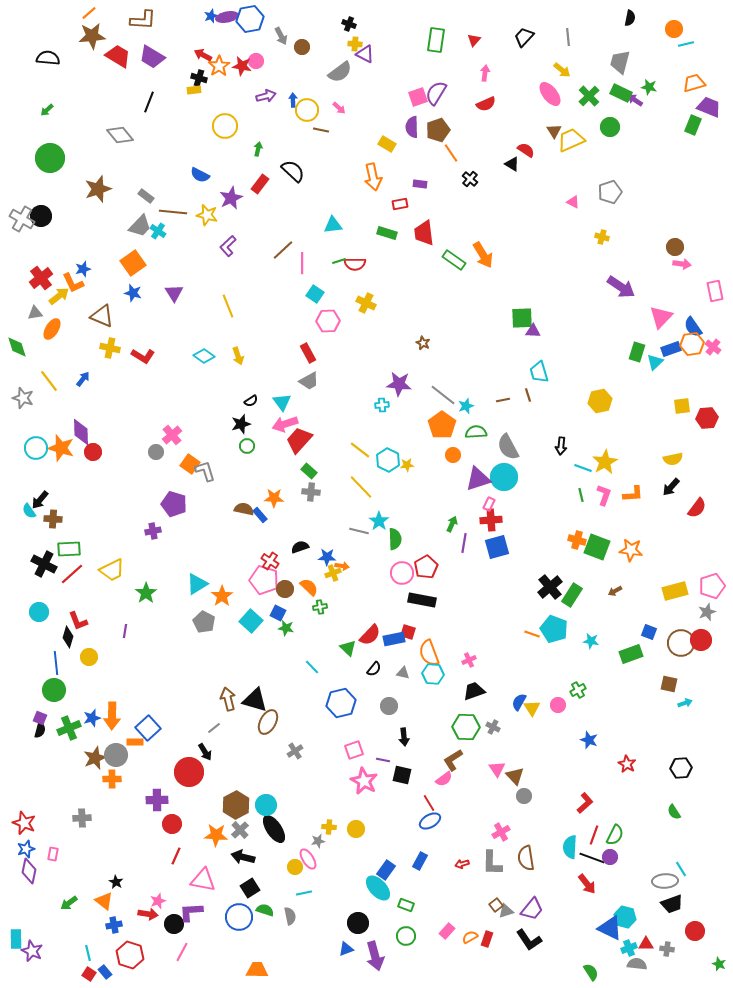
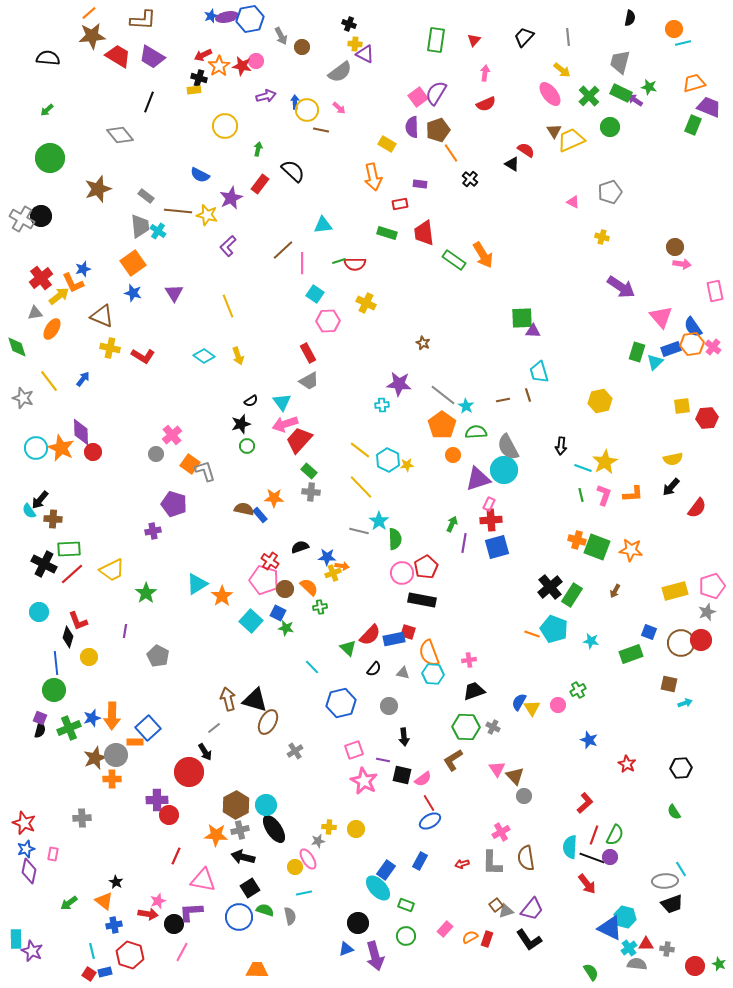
cyan line at (686, 44): moved 3 px left, 1 px up
red arrow at (203, 55): rotated 54 degrees counterclockwise
pink square at (418, 97): rotated 18 degrees counterclockwise
blue arrow at (293, 100): moved 2 px right, 2 px down
brown line at (173, 212): moved 5 px right, 1 px up
cyan triangle at (333, 225): moved 10 px left
gray trapezoid at (140, 226): rotated 50 degrees counterclockwise
pink triangle at (661, 317): rotated 25 degrees counterclockwise
cyan star at (466, 406): rotated 21 degrees counterclockwise
orange star at (61, 448): rotated 8 degrees clockwise
gray circle at (156, 452): moved 2 px down
cyan circle at (504, 477): moved 7 px up
brown arrow at (615, 591): rotated 32 degrees counterclockwise
gray pentagon at (204, 622): moved 46 px left, 34 px down
pink cross at (469, 660): rotated 16 degrees clockwise
pink semicircle at (444, 779): moved 21 px left
red circle at (172, 824): moved 3 px left, 9 px up
gray cross at (240, 830): rotated 30 degrees clockwise
pink rectangle at (447, 931): moved 2 px left, 2 px up
red circle at (695, 931): moved 35 px down
cyan cross at (629, 948): rotated 14 degrees counterclockwise
cyan line at (88, 953): moved 4 px right, 2 px up
blue rectangle at (105, 972): rotated 64 degrees counterclockwise
